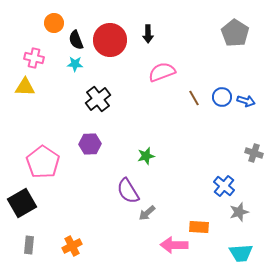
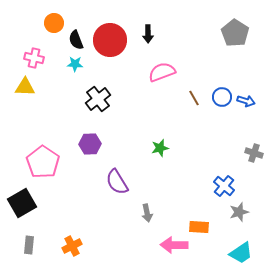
green star: moved 14 px right, 8 px up
purple semicircle: moved 11 px left, 9 px up
gray arrow: rotated 60 degrees counterclockwise
cyan trapezoid: rotated 30 degrees counterclockwise
